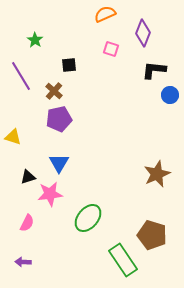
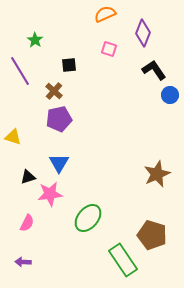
pink square: moved 2 px left
black L-shape: rotated 50 degrees clockwise
purple line: moved 1 px left, 5 px up
